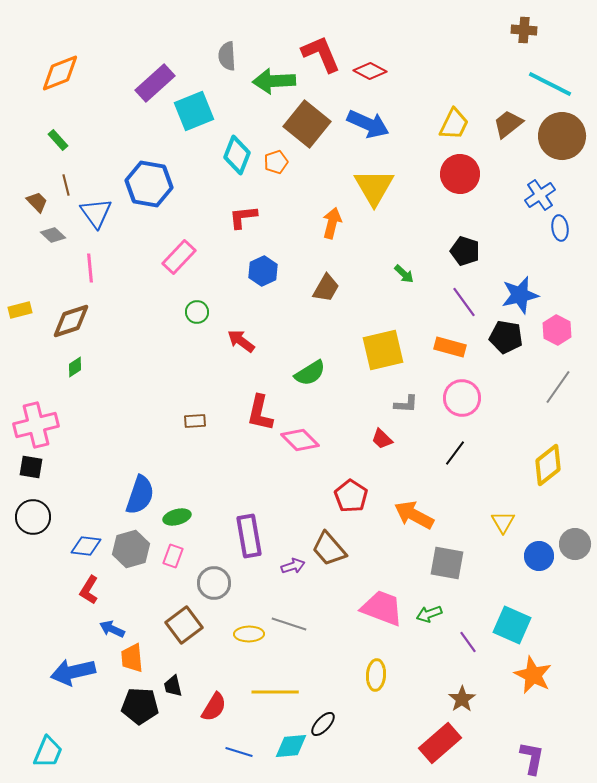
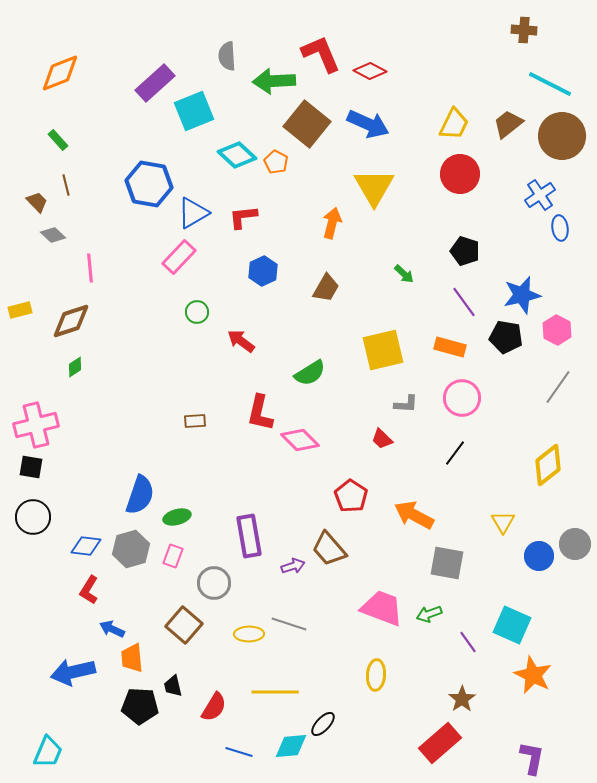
cyan diamond at (237, 155): rotated 69 degrees counterclockwise
orange pentagon at (276, 162): rotated 25 degrees counterclockwise
blue triangle at (96, 213): moved 97 px right; rotated 36 degrees clockwise
blue star at (520, 295): moved 2 px right
brown square at (184, 625): rotated 12 degrees counterclockwise
